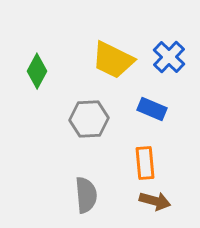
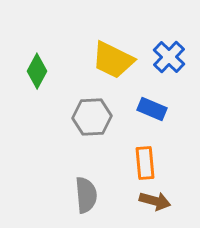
gray hexagon: moved 3 px right, 2 px up
